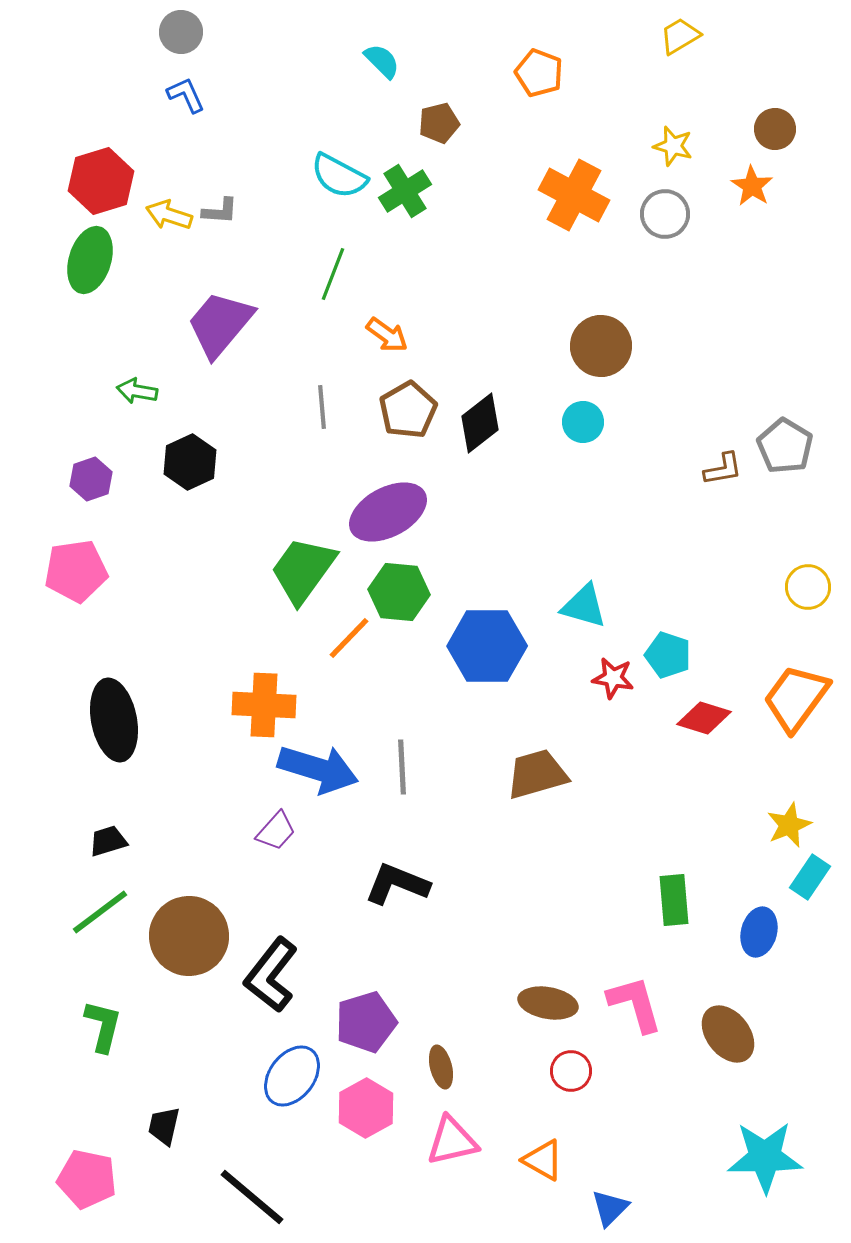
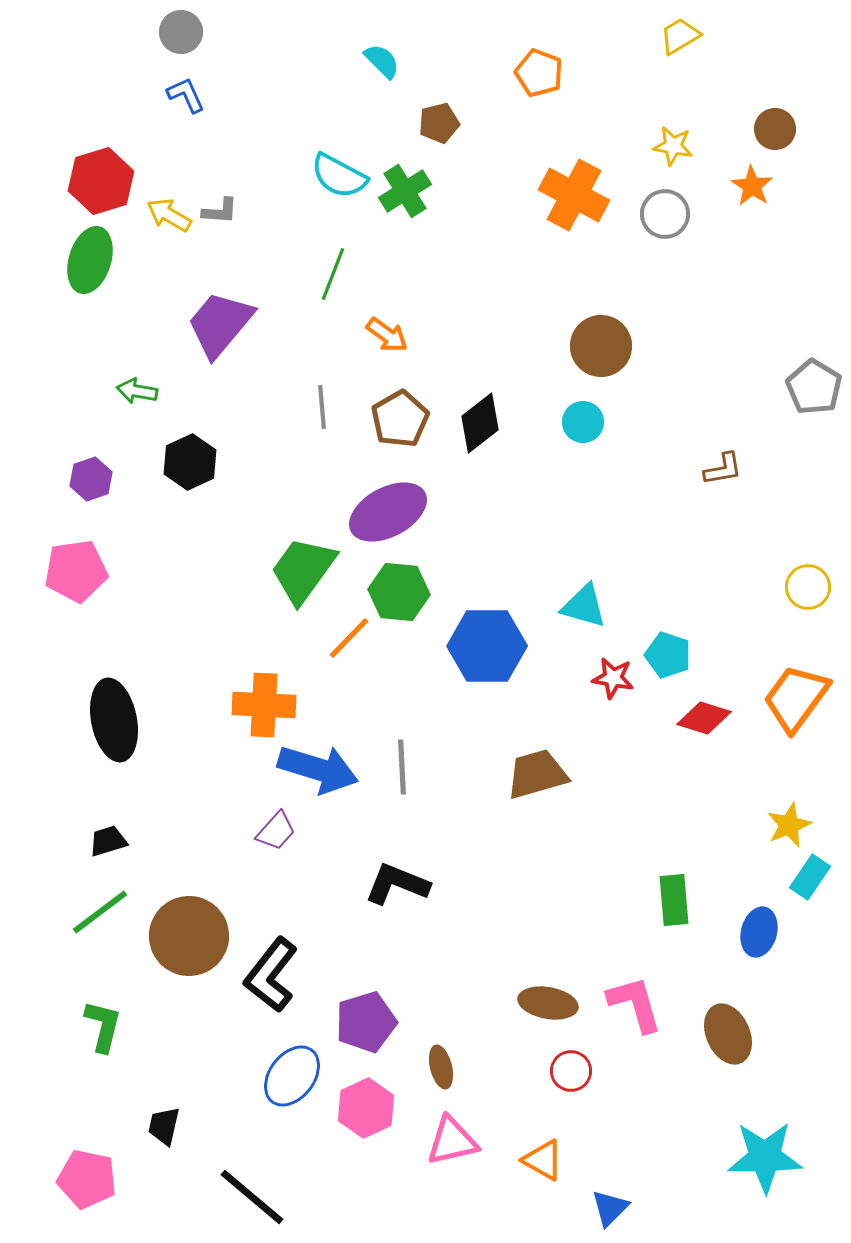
yellow star at (673, 146): rotated 6 degrees counterclockwise
yellow arrow at (169, 215): rotated 12 degrees clockwise
brown pentagon at (408, 410): moved 8 px left, 9 px down
gray pentagon at (785, 446): moved 29 px right, 59 px up
brown ellipse at (728, 1034): rotated 14 degrees clockwise
pink hexagon at (366, 1108): rotated 4 degrees clockwise
